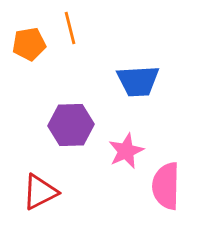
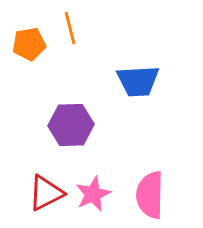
pink star: moved 33 px left, 43 px down
pink semicircle: moved 16 px left, 9 px down
red triangle: moved 6 px right, 1 px down
